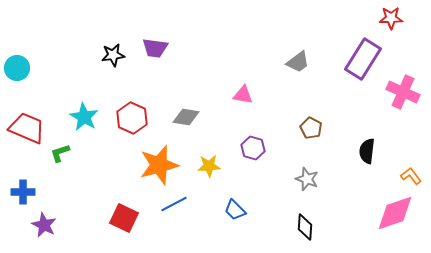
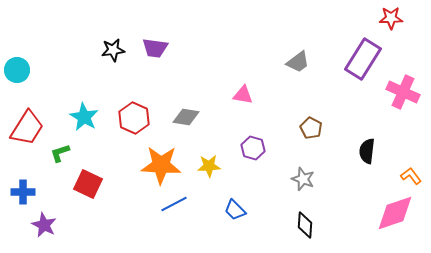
black star: moved 5 px up
cyan circle: moved 2 px down
red hexagon: moved 2 px right
red trapezoid: rotated 99 degrees clockwise
orange star: moved 2 px right; rotated 18 degrees clockwise
gray star: moved 4 px left
red square: moved 36 px left, 34 px up
black diamond: moved 2 px up
